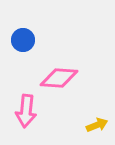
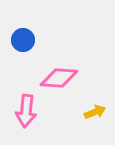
yellow arrow: moved 2 px left, 13 px up
